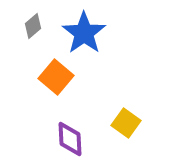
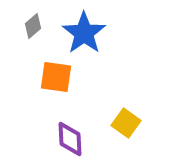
orange square: rotated 32 degrees counterclockwise
